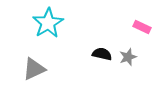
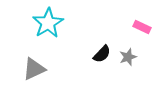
black semicircle: rotated 120 degrees clockwise
